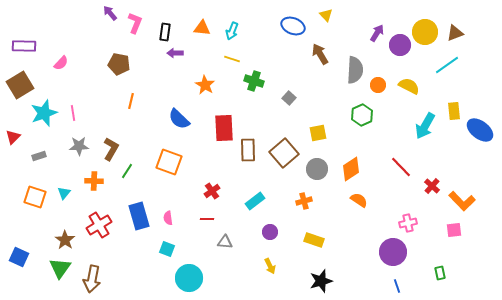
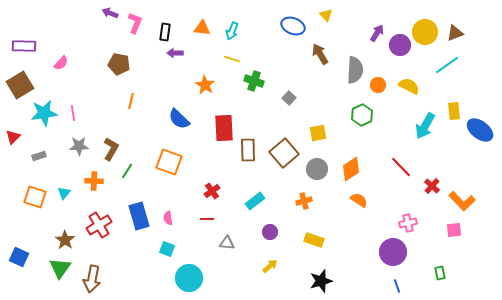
purple arrow at (110, 13): rotated 28 degrees counterclockwise
cyan star at (44, 113): rotated 12 degrees clockwise
gray triangle at (225, 242): moved 2 px right, 1 px down
yellow arrow at (270, 266): rotated 105 degrees counterclockwise
